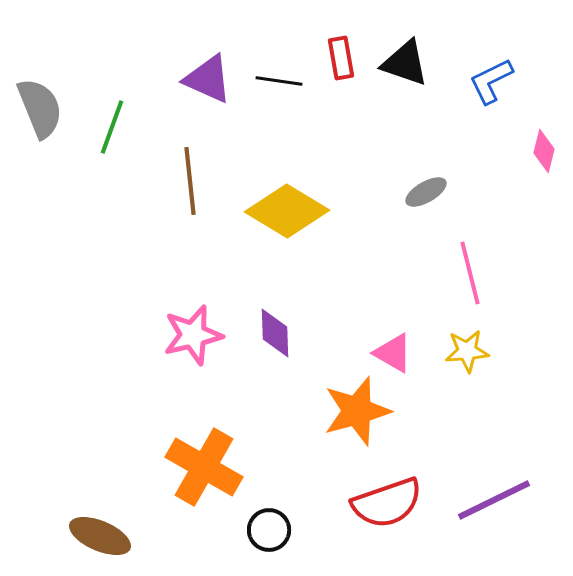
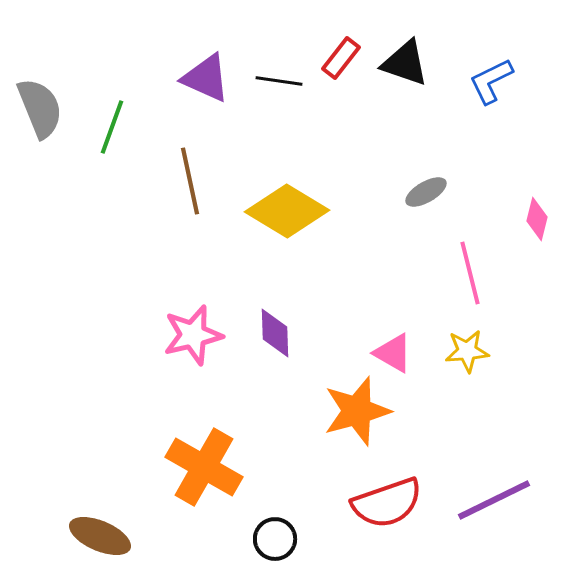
red rectangle: rotated 48 degrees clockwise
purple triangle: moved 2 px left, 1 px up
pink diamond: moved 7 px left, 68 px down
brown line: rotated 6 degrees counterclockwise
black circle: moved 6 px right, 9 px down
